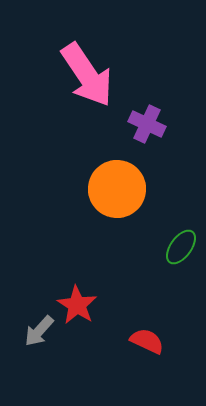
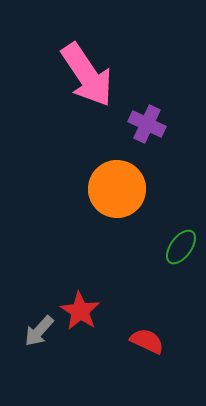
red star: moved 3 px right, 6 px down
